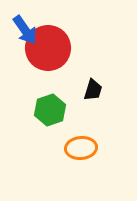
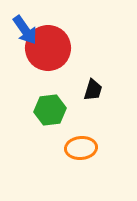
green hexagon: rotated 12 degrees clockwise
